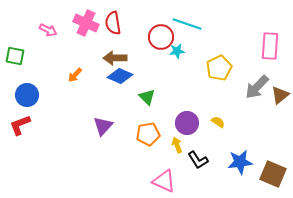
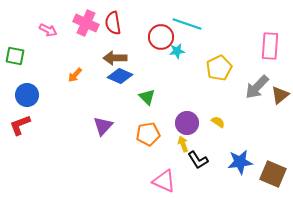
yellow arrow: moved 6 px right, 1 px up
